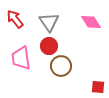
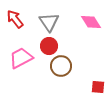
pink trapezoid: rotated 70 degrees clockwise
